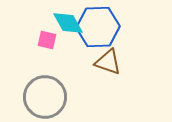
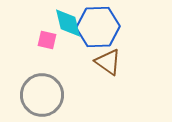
cyan diamond: rotated 16 degrees clockwise
brown triangle: rotated 16 degrees clockwise
gray circle: moved 3 px left, 2 px up
